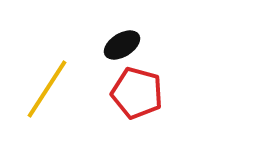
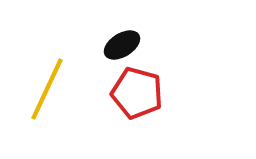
yellow line: rotated 8 degrees counterclockwise
